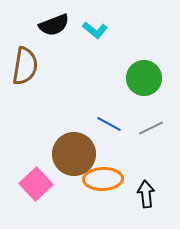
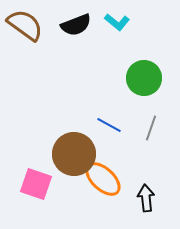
black semicircle: moved 22 px right
cyan L-shape: moved 22 px right, 8 px up
brown semicircle: moved 41 px up; rotated 63 degrees counterclockwise
blue line: moved 1 px down
gray line: rotated 45 degrees counterclockwise
orange ellipse: rotated 45 degrees clockwise
pink square: rotated 28 degrees counterclockwise
black arrow: moved 4 px down
